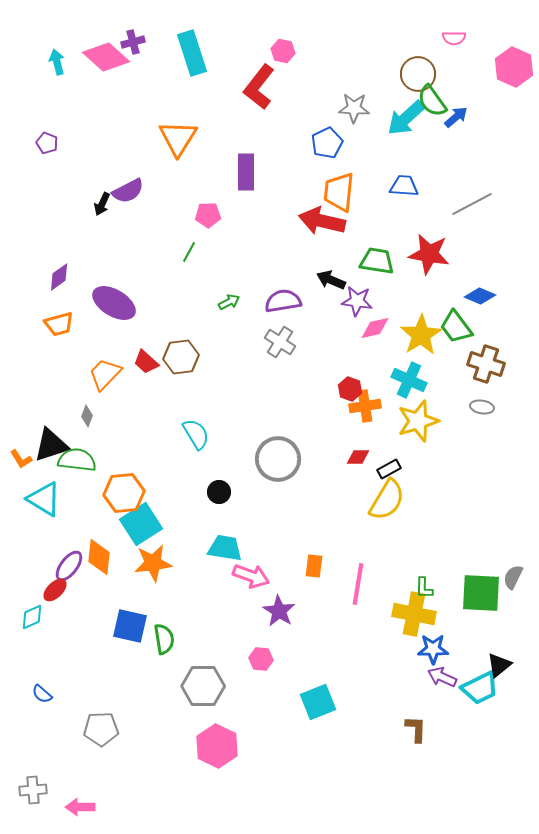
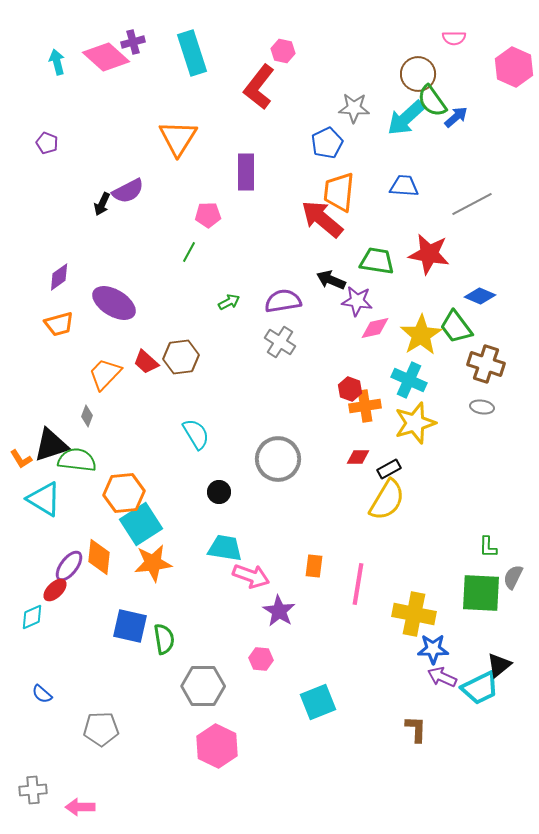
red arrow at (322, 221): moved 2 px up; rotated 27 degrees clockwise
yellow star at (418, 421): moved 3 px left, 2 px down
green L-shape at (424, 588): moved 64 px right, 41 px up
